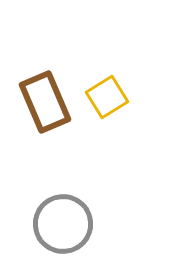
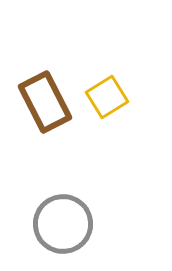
brown rectangle: rotated 4 degrees counterclockwise
